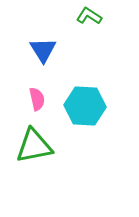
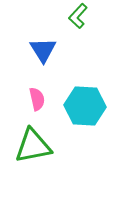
green L-shape: moved 11 px left; rotated 80 degrees counterclockwise
green triangle: moved 1 px left
